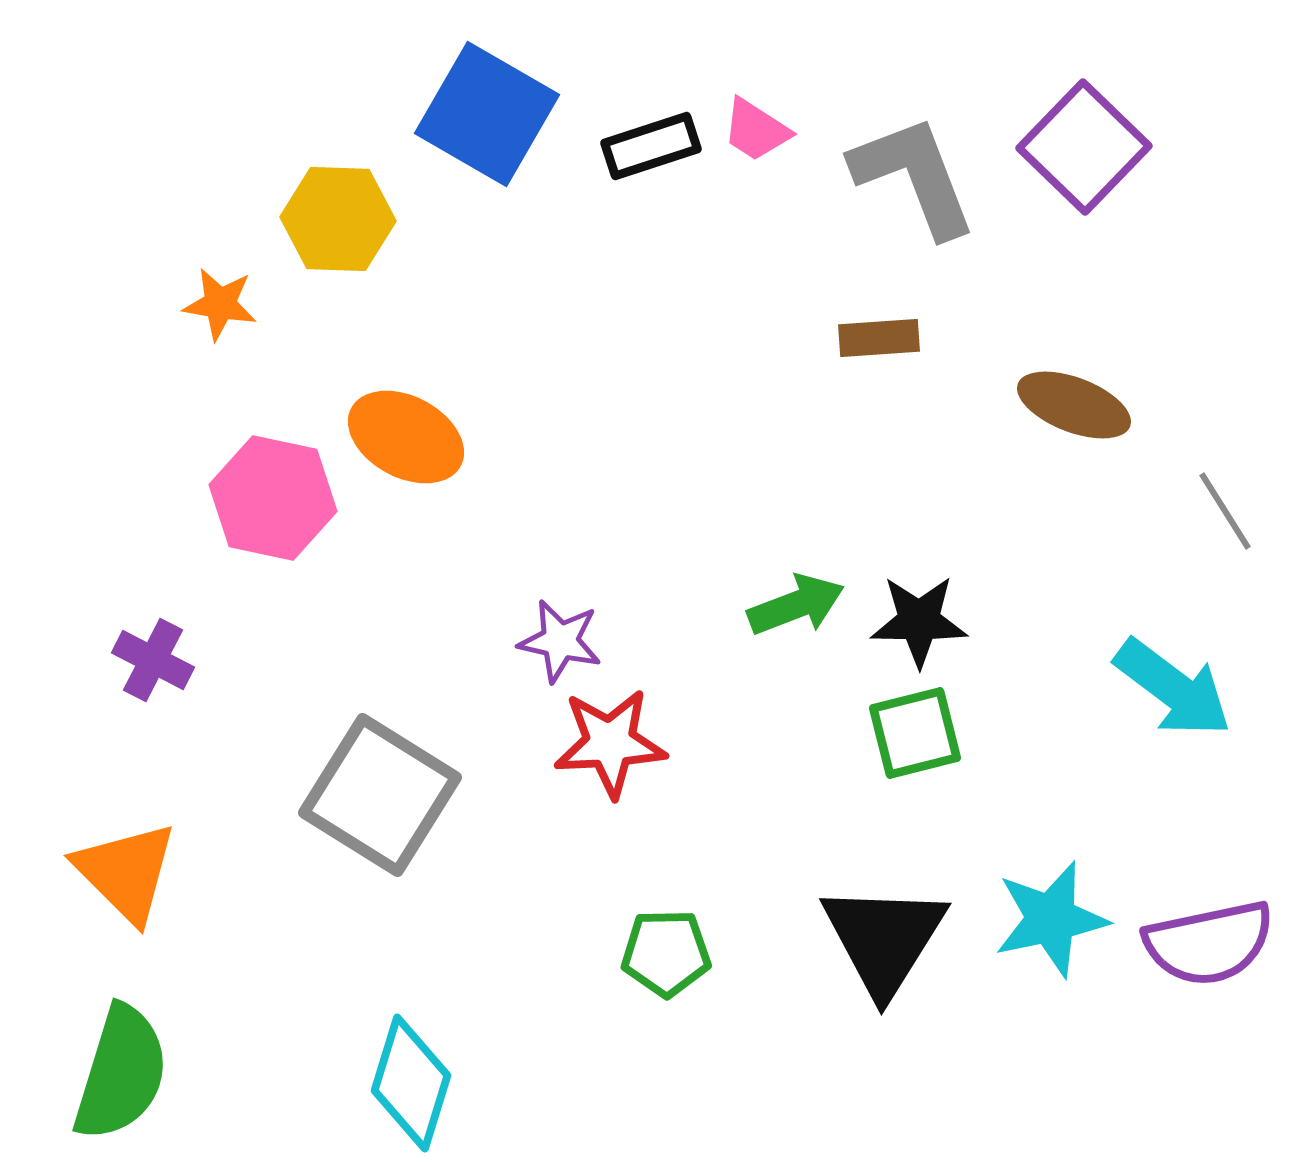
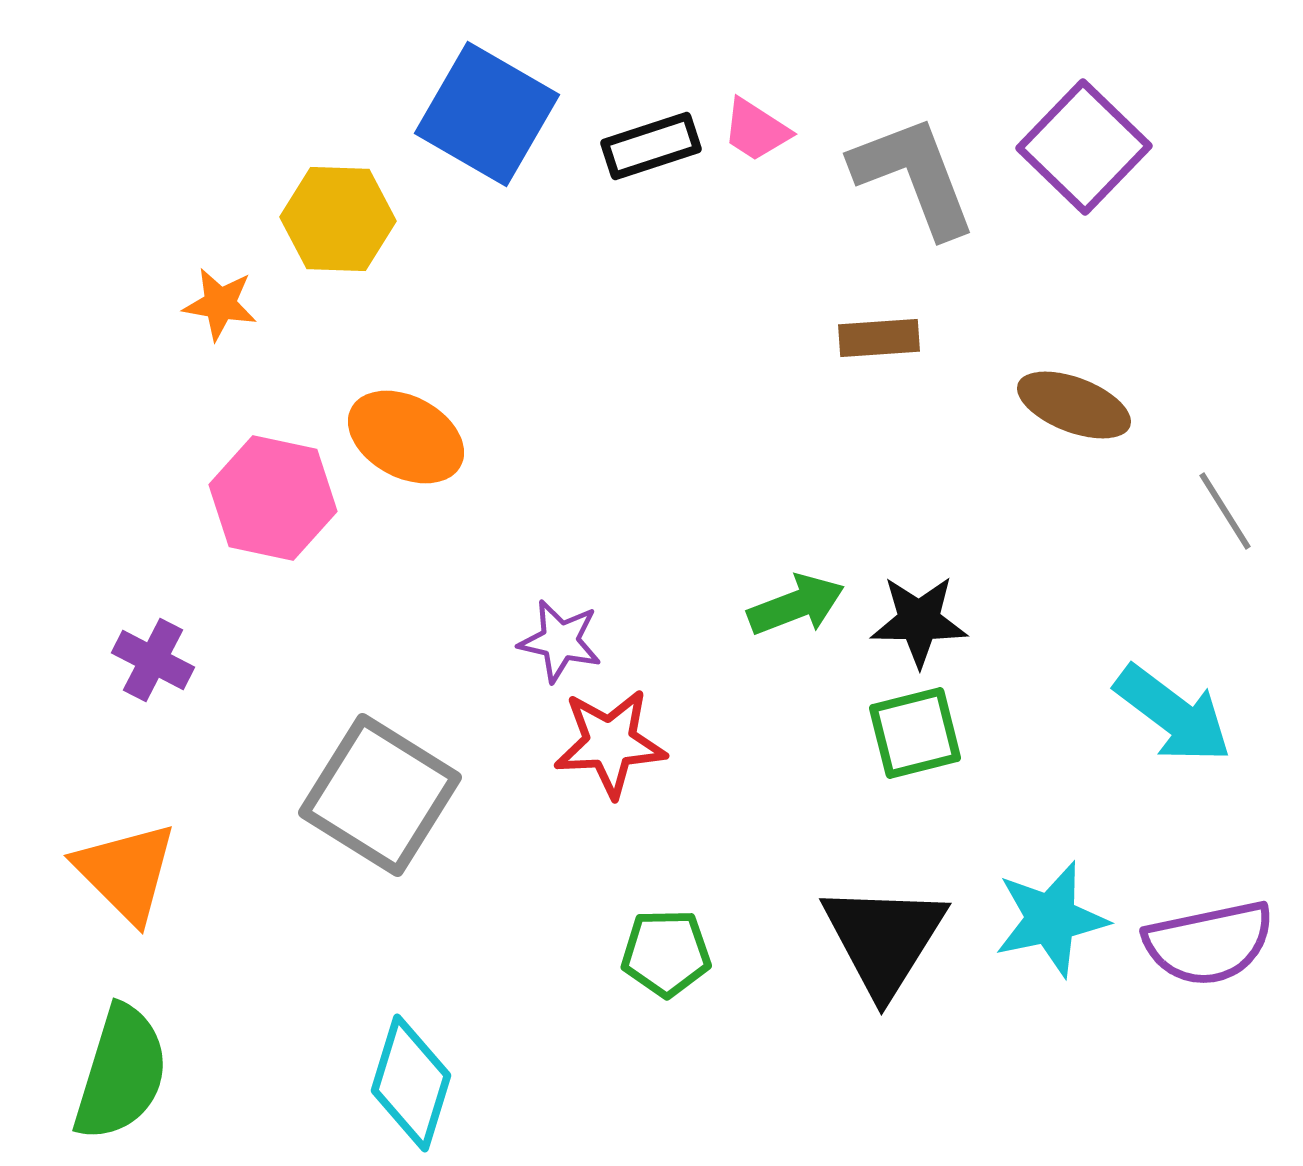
cyan arrow: moved 26 px down
